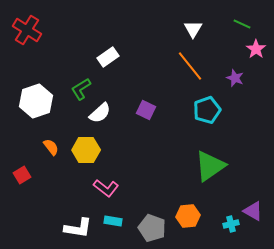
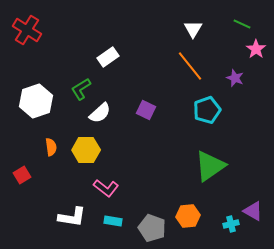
orange semicircle: rotated 30 degrees clockwise
white L-shape: moved 6 px left, 11 px up
